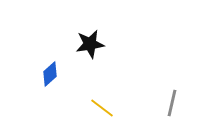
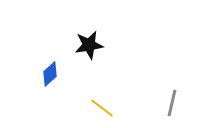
black star: moved 1 px left, 1 px down
